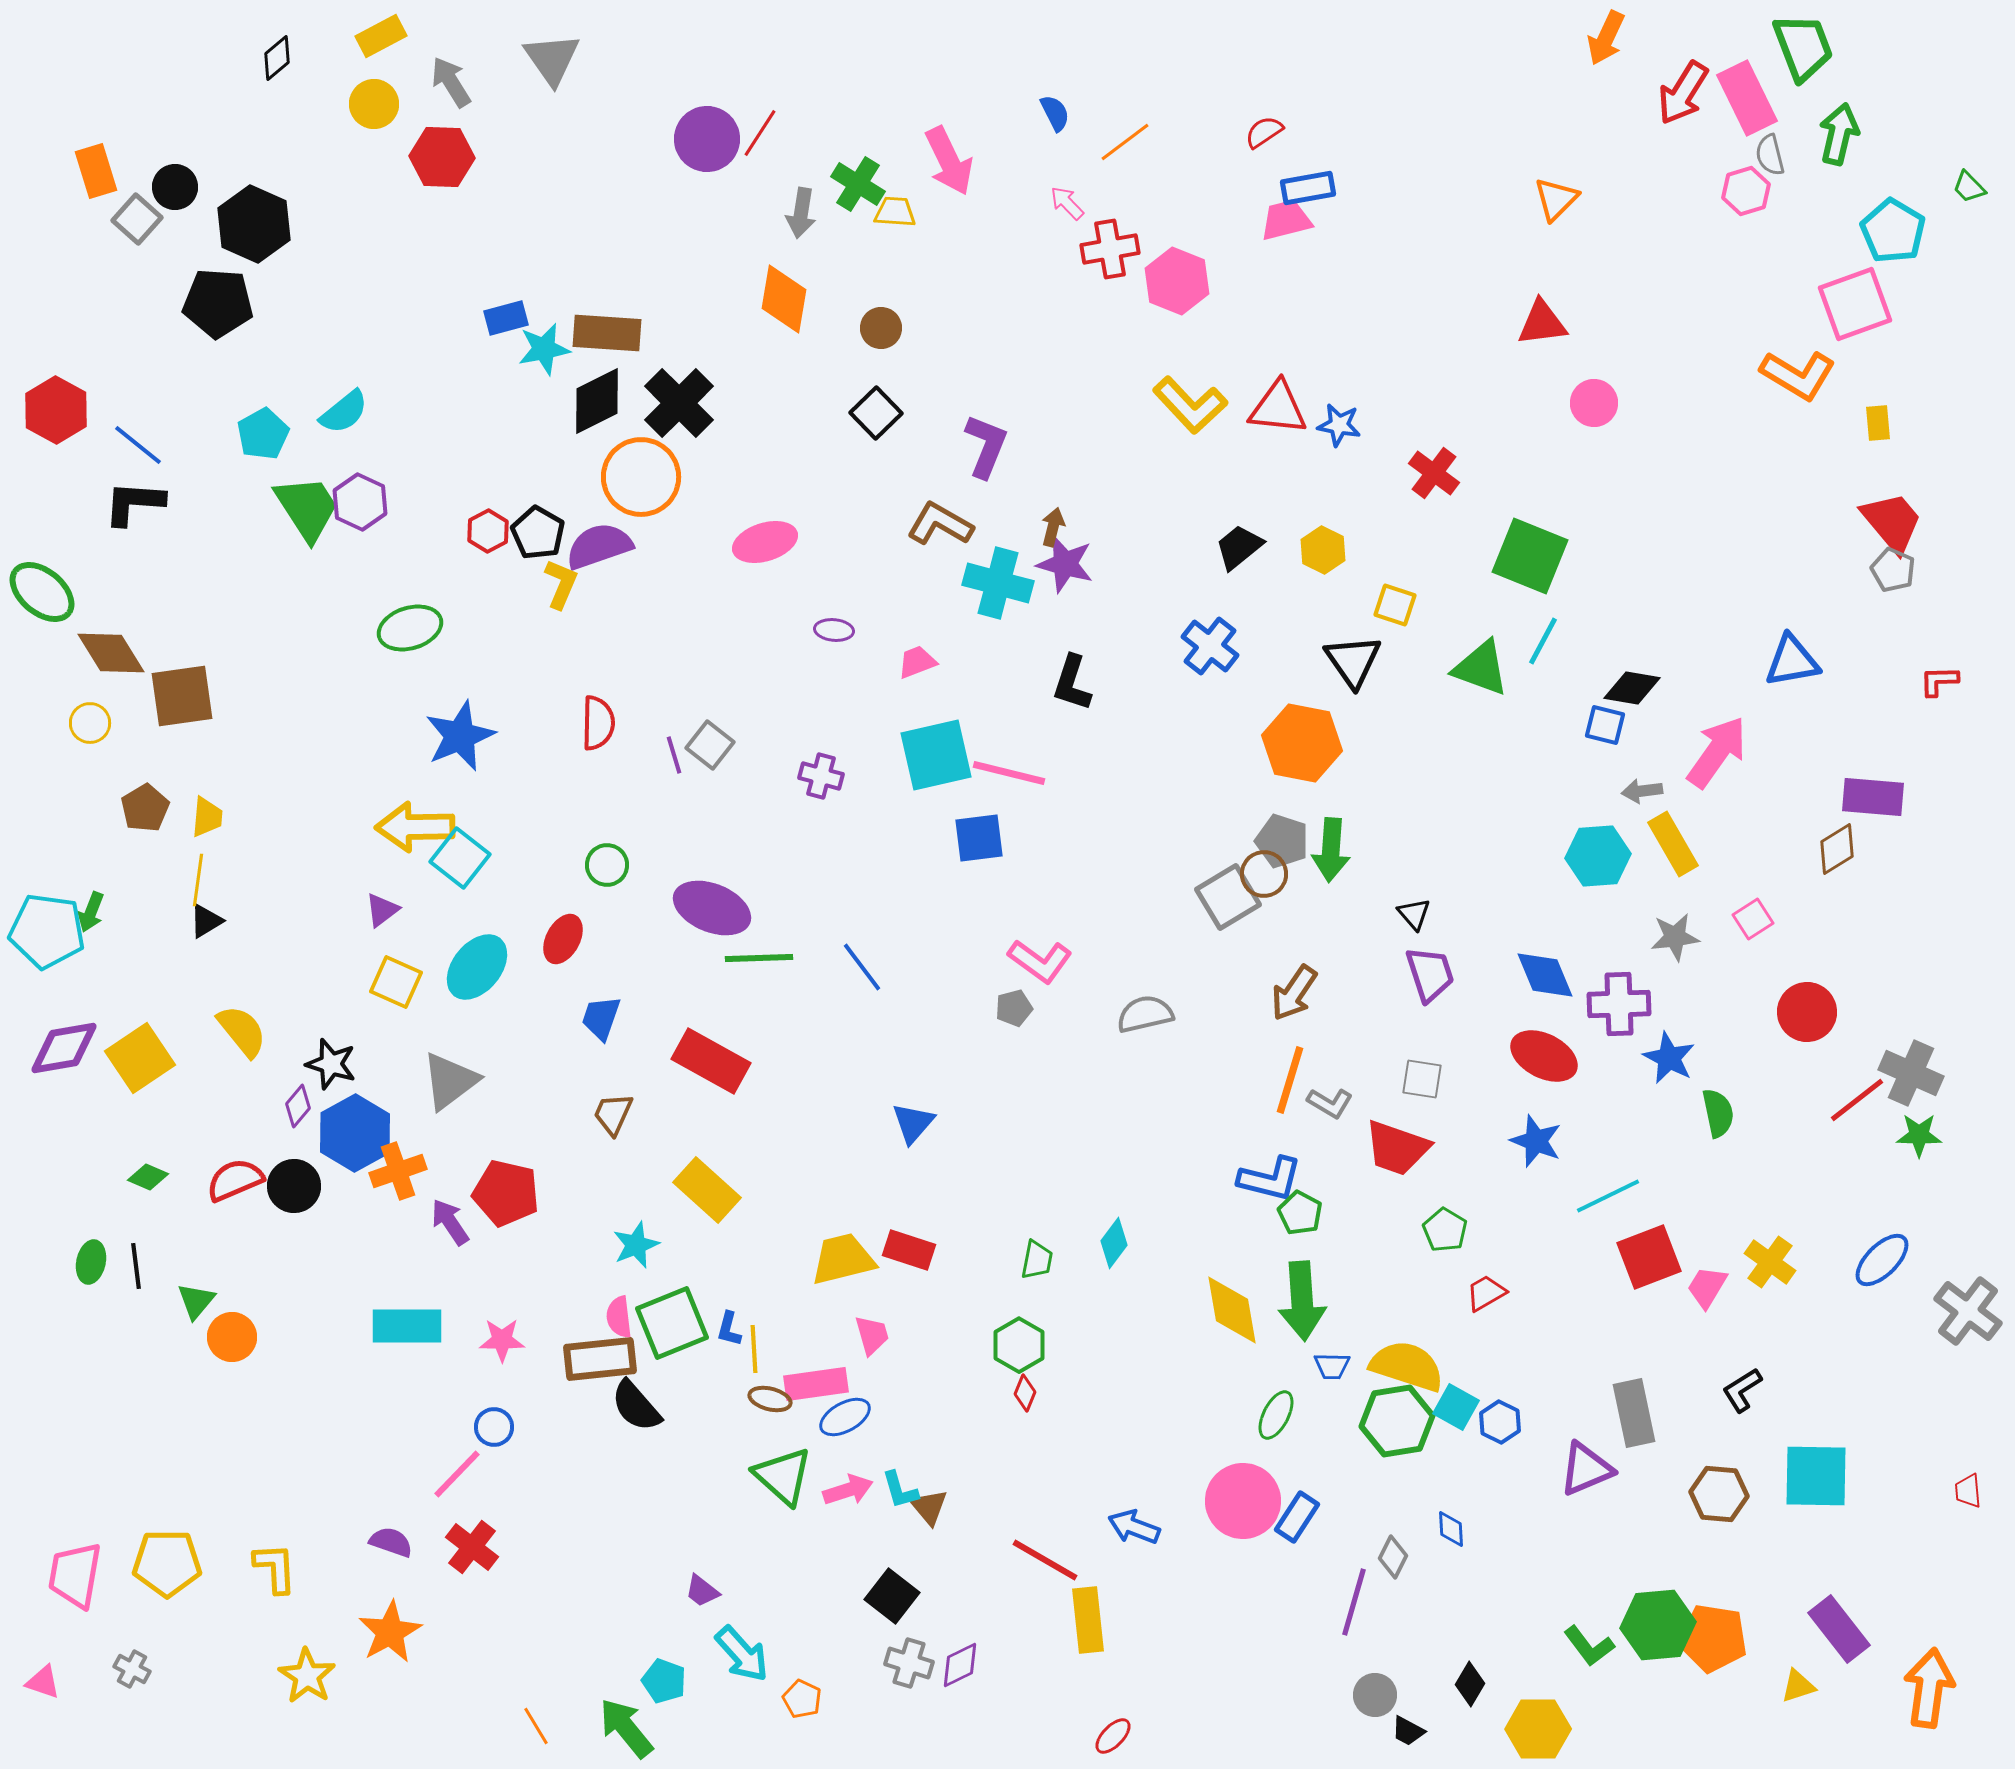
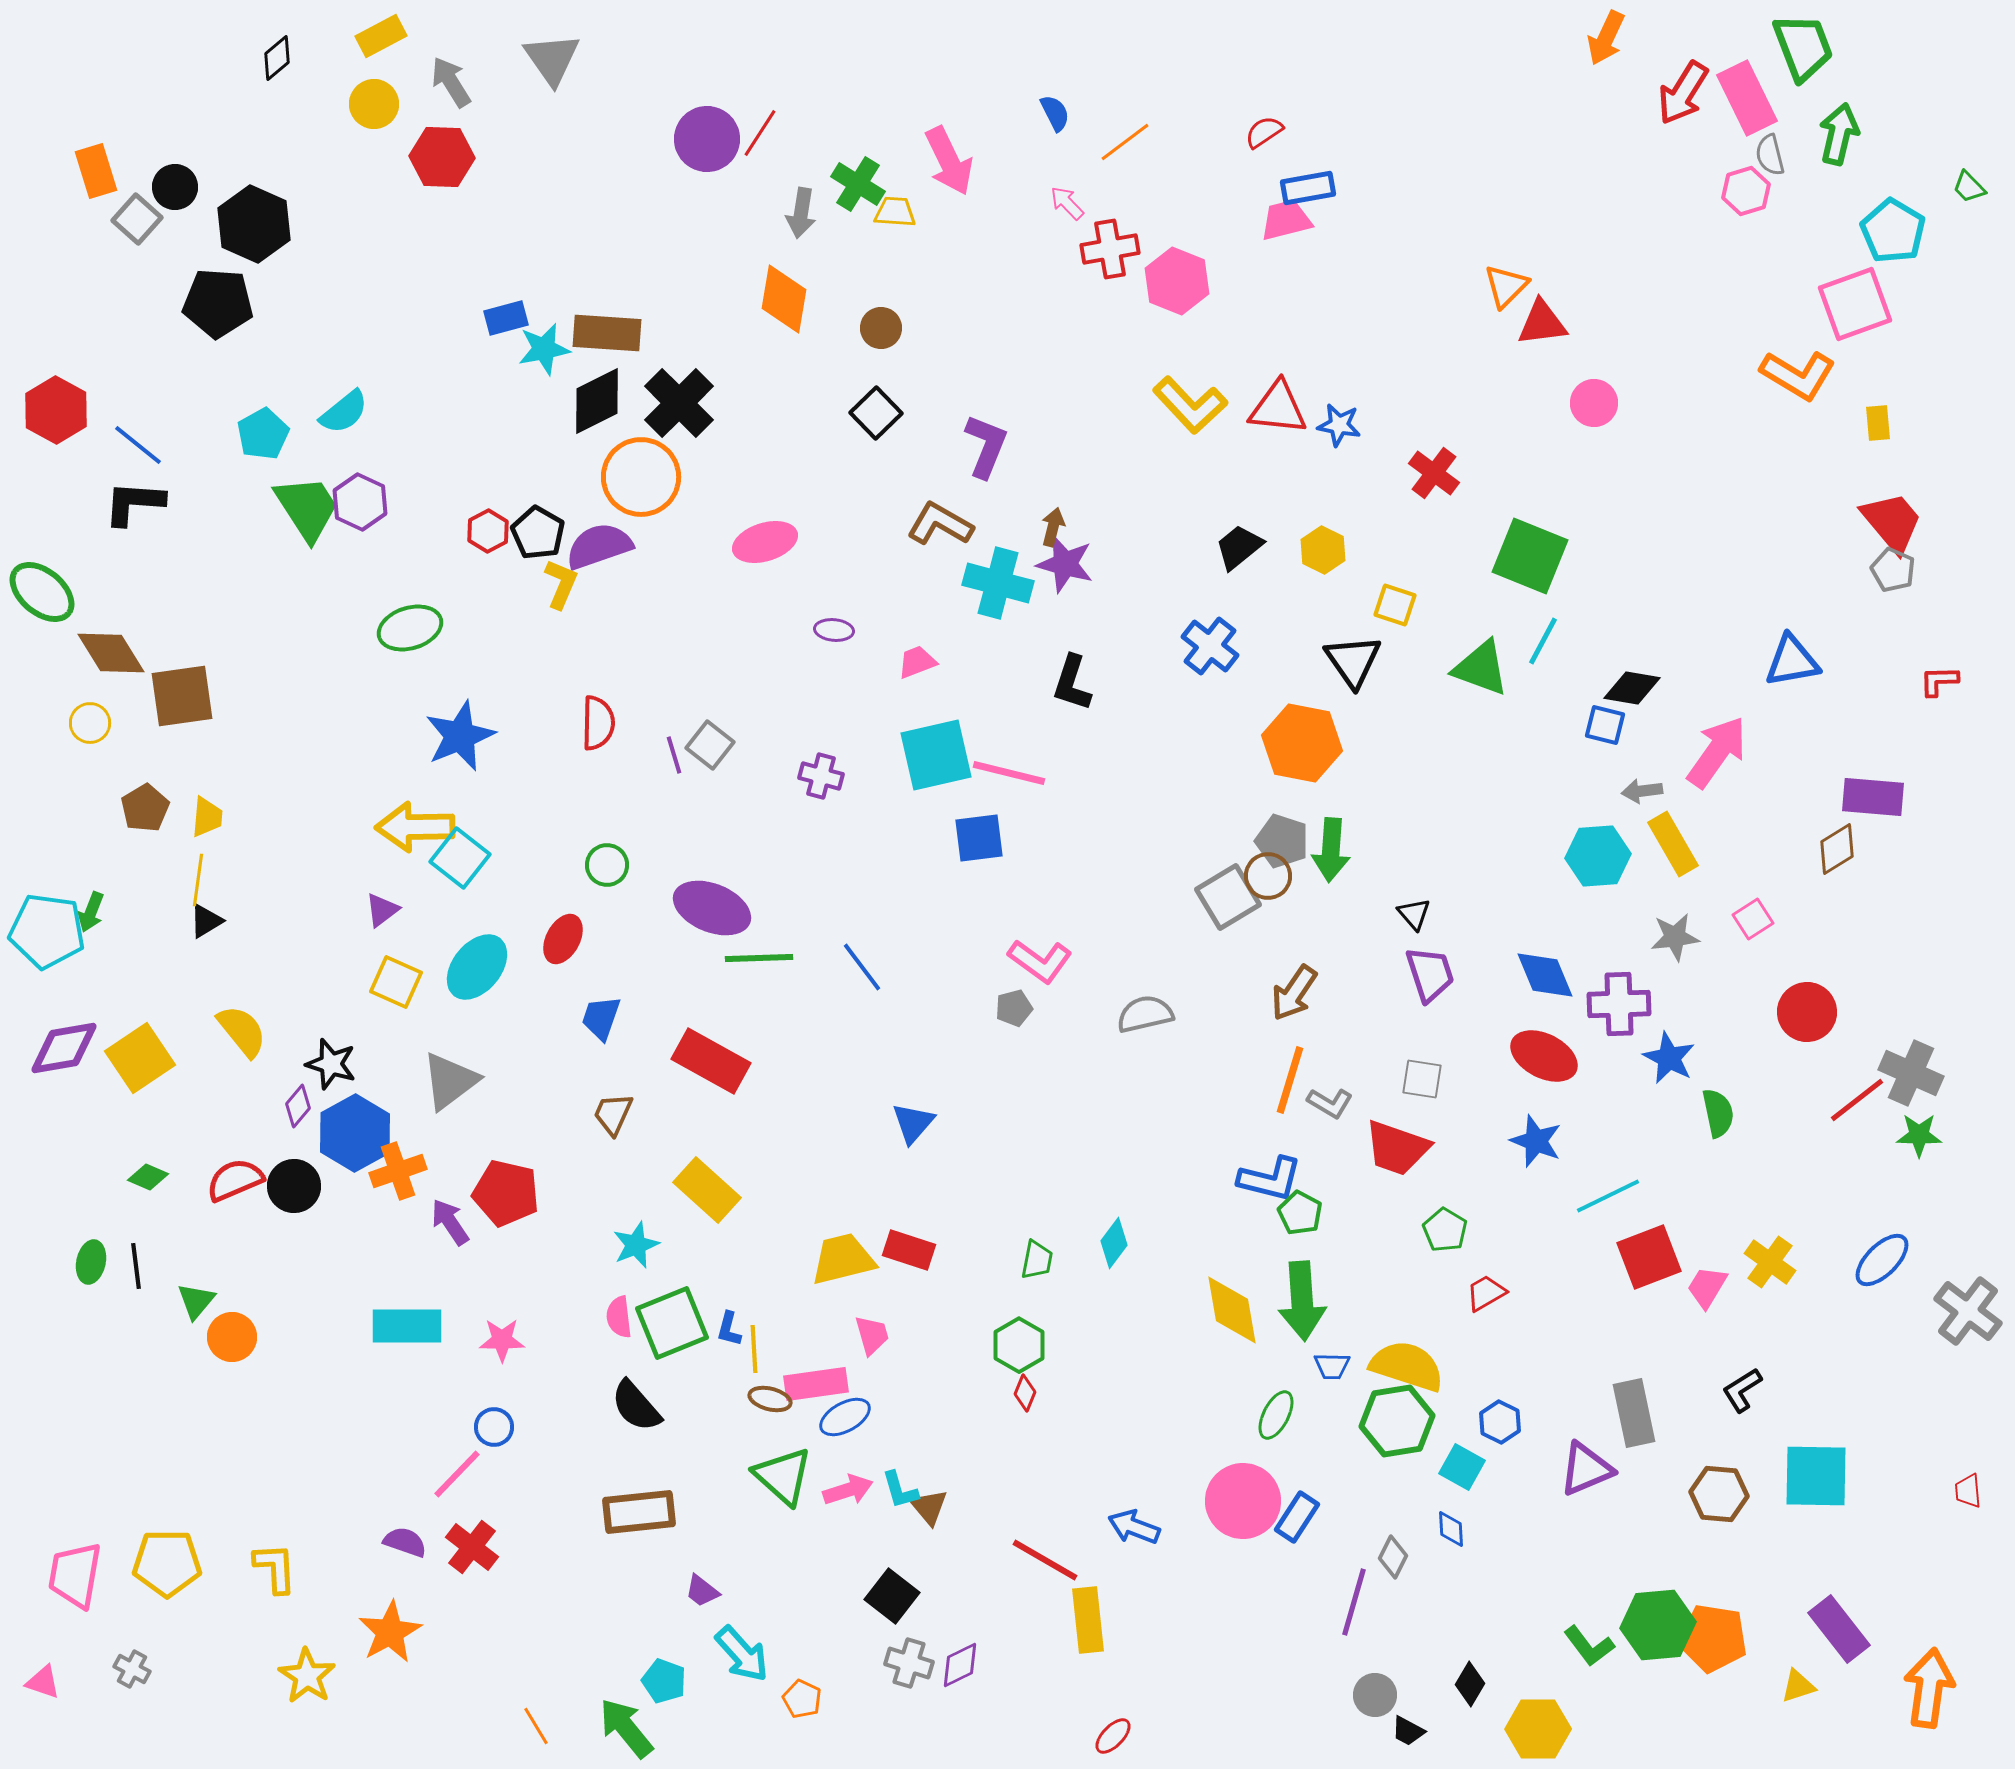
orange triangle at (1556, 199): moved 50 px left, 87 px down
brown circle at (1264, 874): moved 4 px right, 2 px down
brown rectangle at (600, 1359): moved 39 px right, 153 px down
cyan square at (1456, 1407): moved 6 px right, 60 px down
purple semicircle at (391, 1542): moved 14 px right
